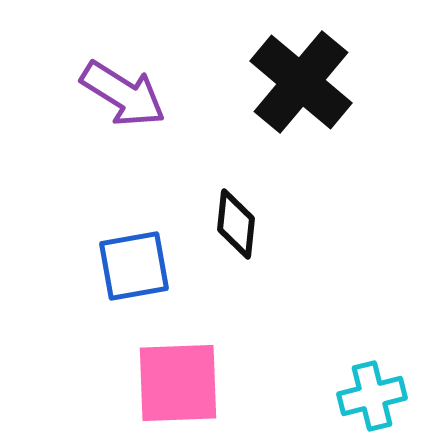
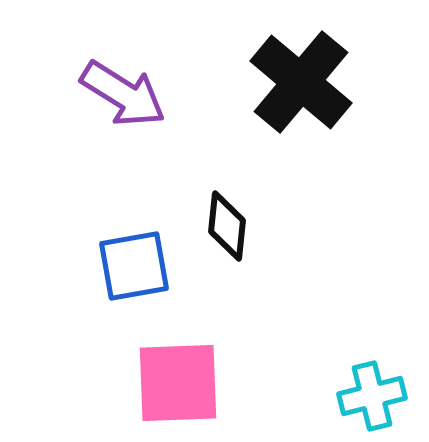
black diamond: moved 9 px left, 2 px down
